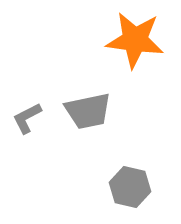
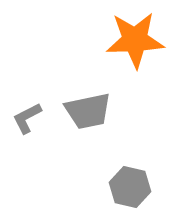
orange star: rotated 10 degrees counterclockwise
